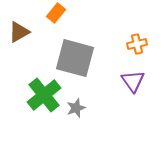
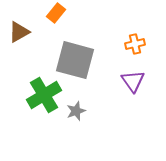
orange cross: moved 2 px left
gray square: moved 2 px down
green cross: rotated 8 degrees clockwise
gray star: moved 3 px down
